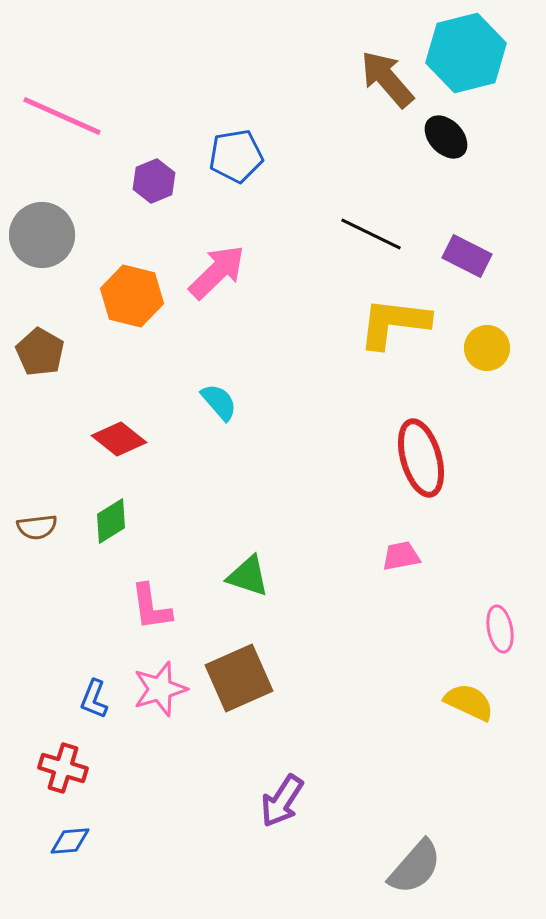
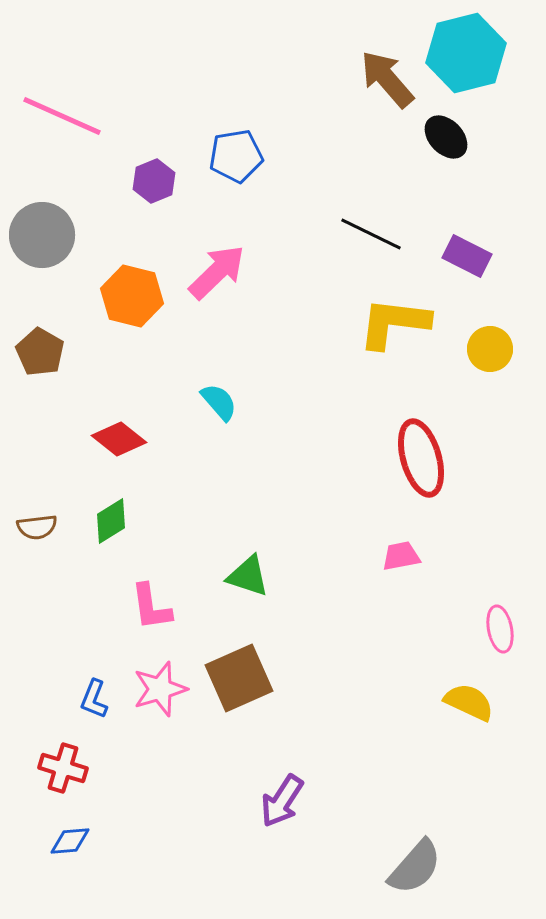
yellow circle: moved 3 px right, 1 px down
